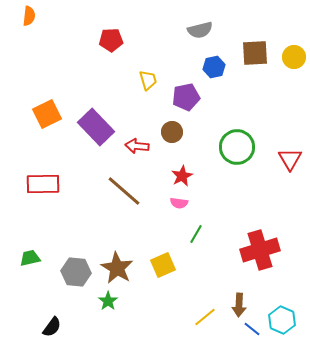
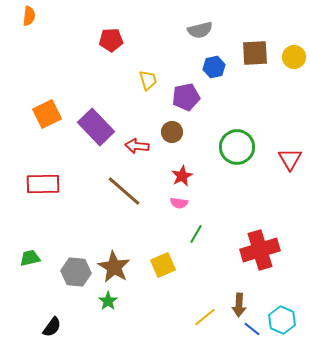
brown star: moved 3 px left, 1 px up
